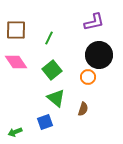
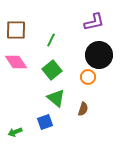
green line: moved 2 px right, 2 px down
